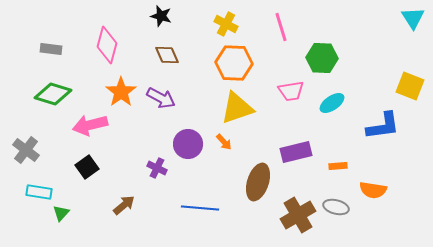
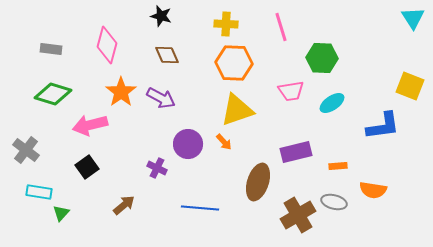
yellow cross: rotated 25 degrees counterclockwise
yellow triangle: moved 2 px down
gray ellipse: moved 2 px left, 5 px up
